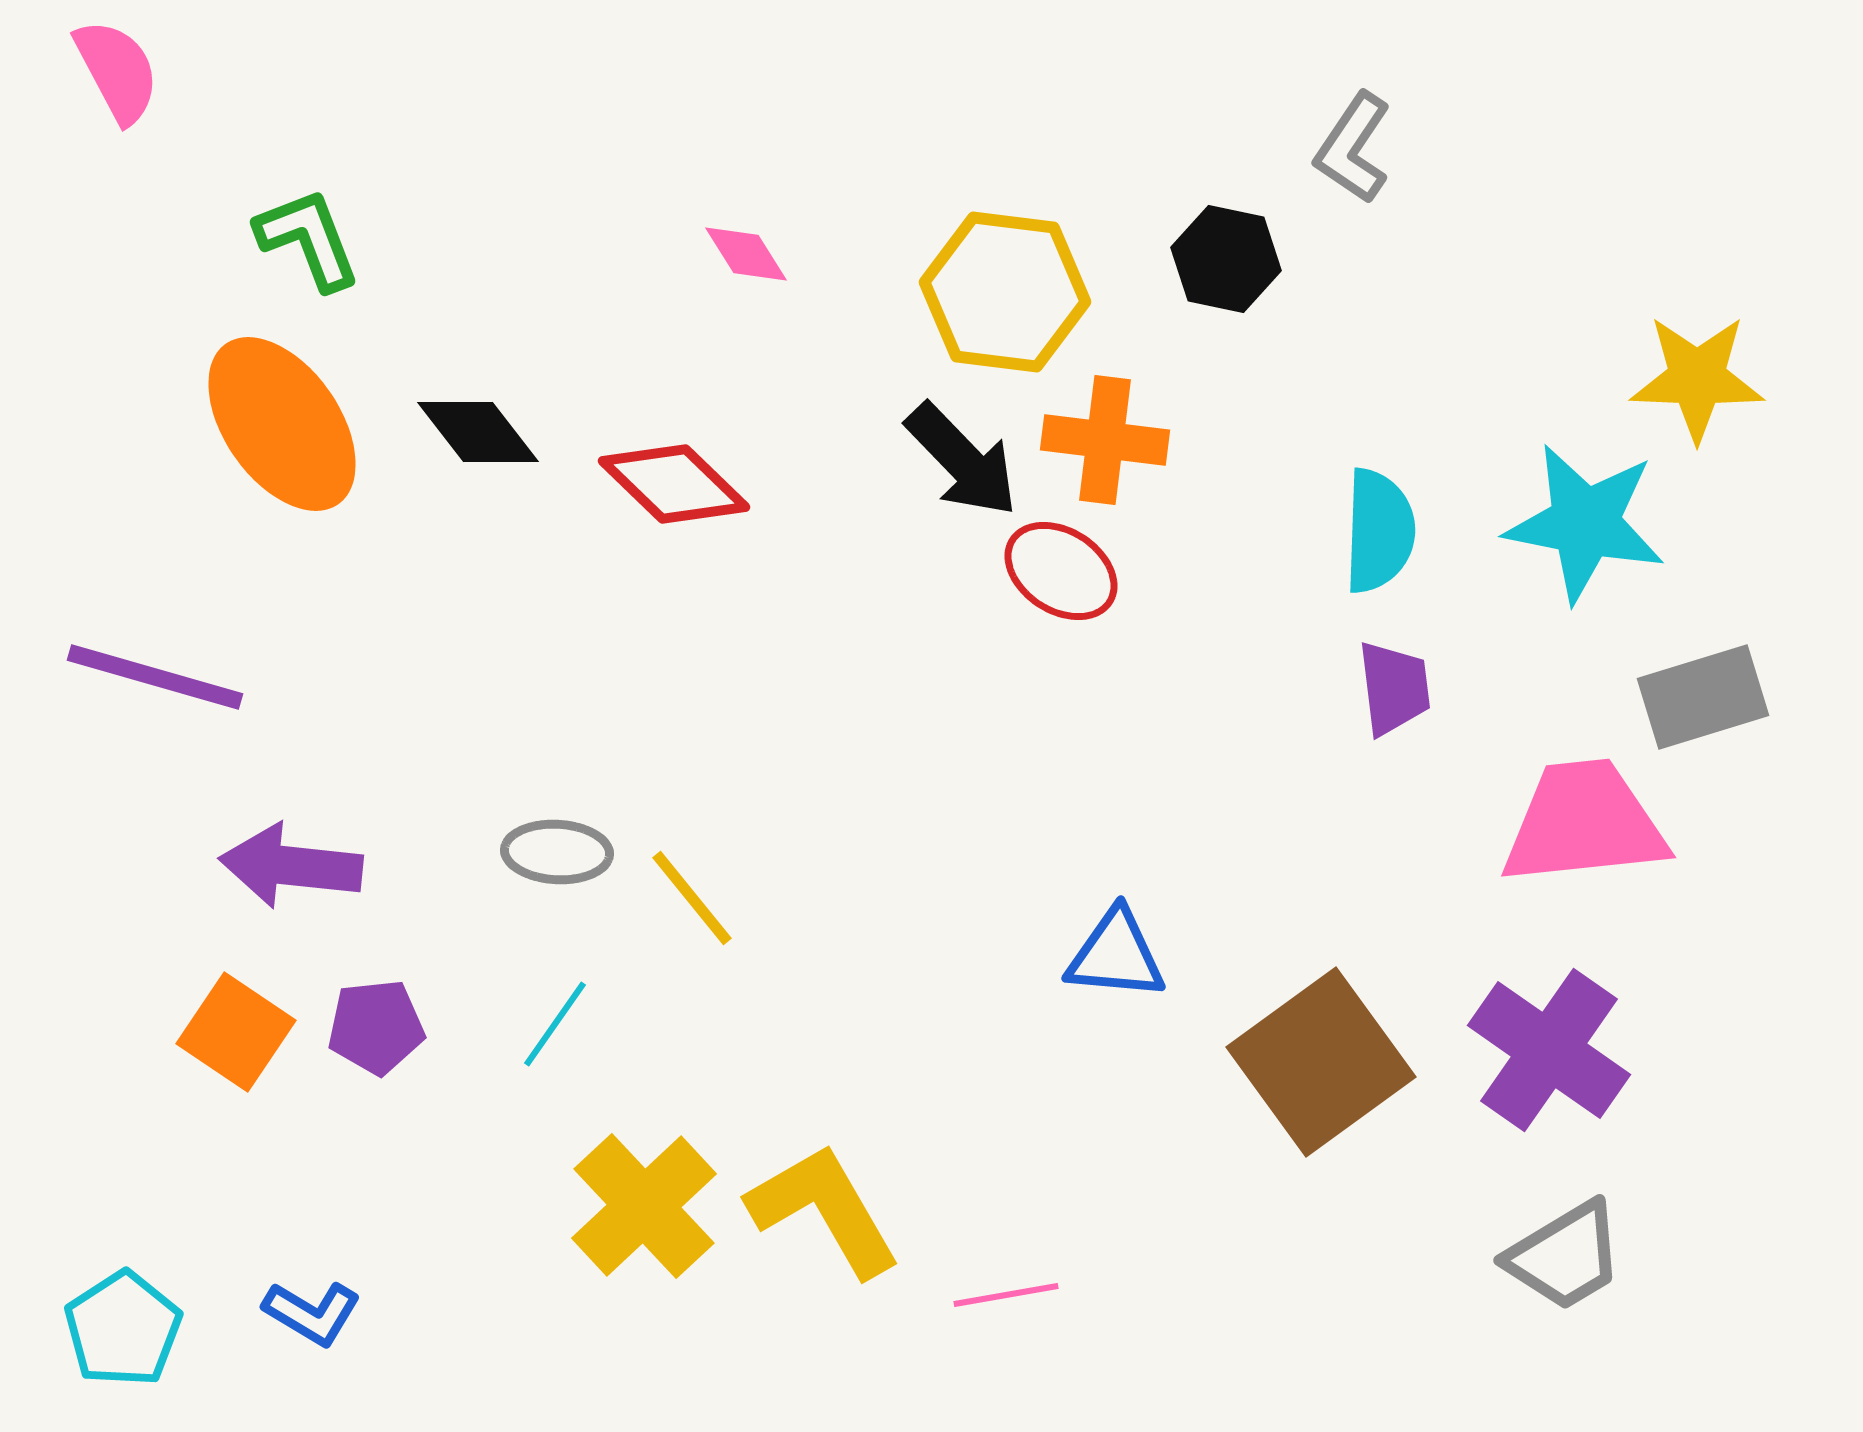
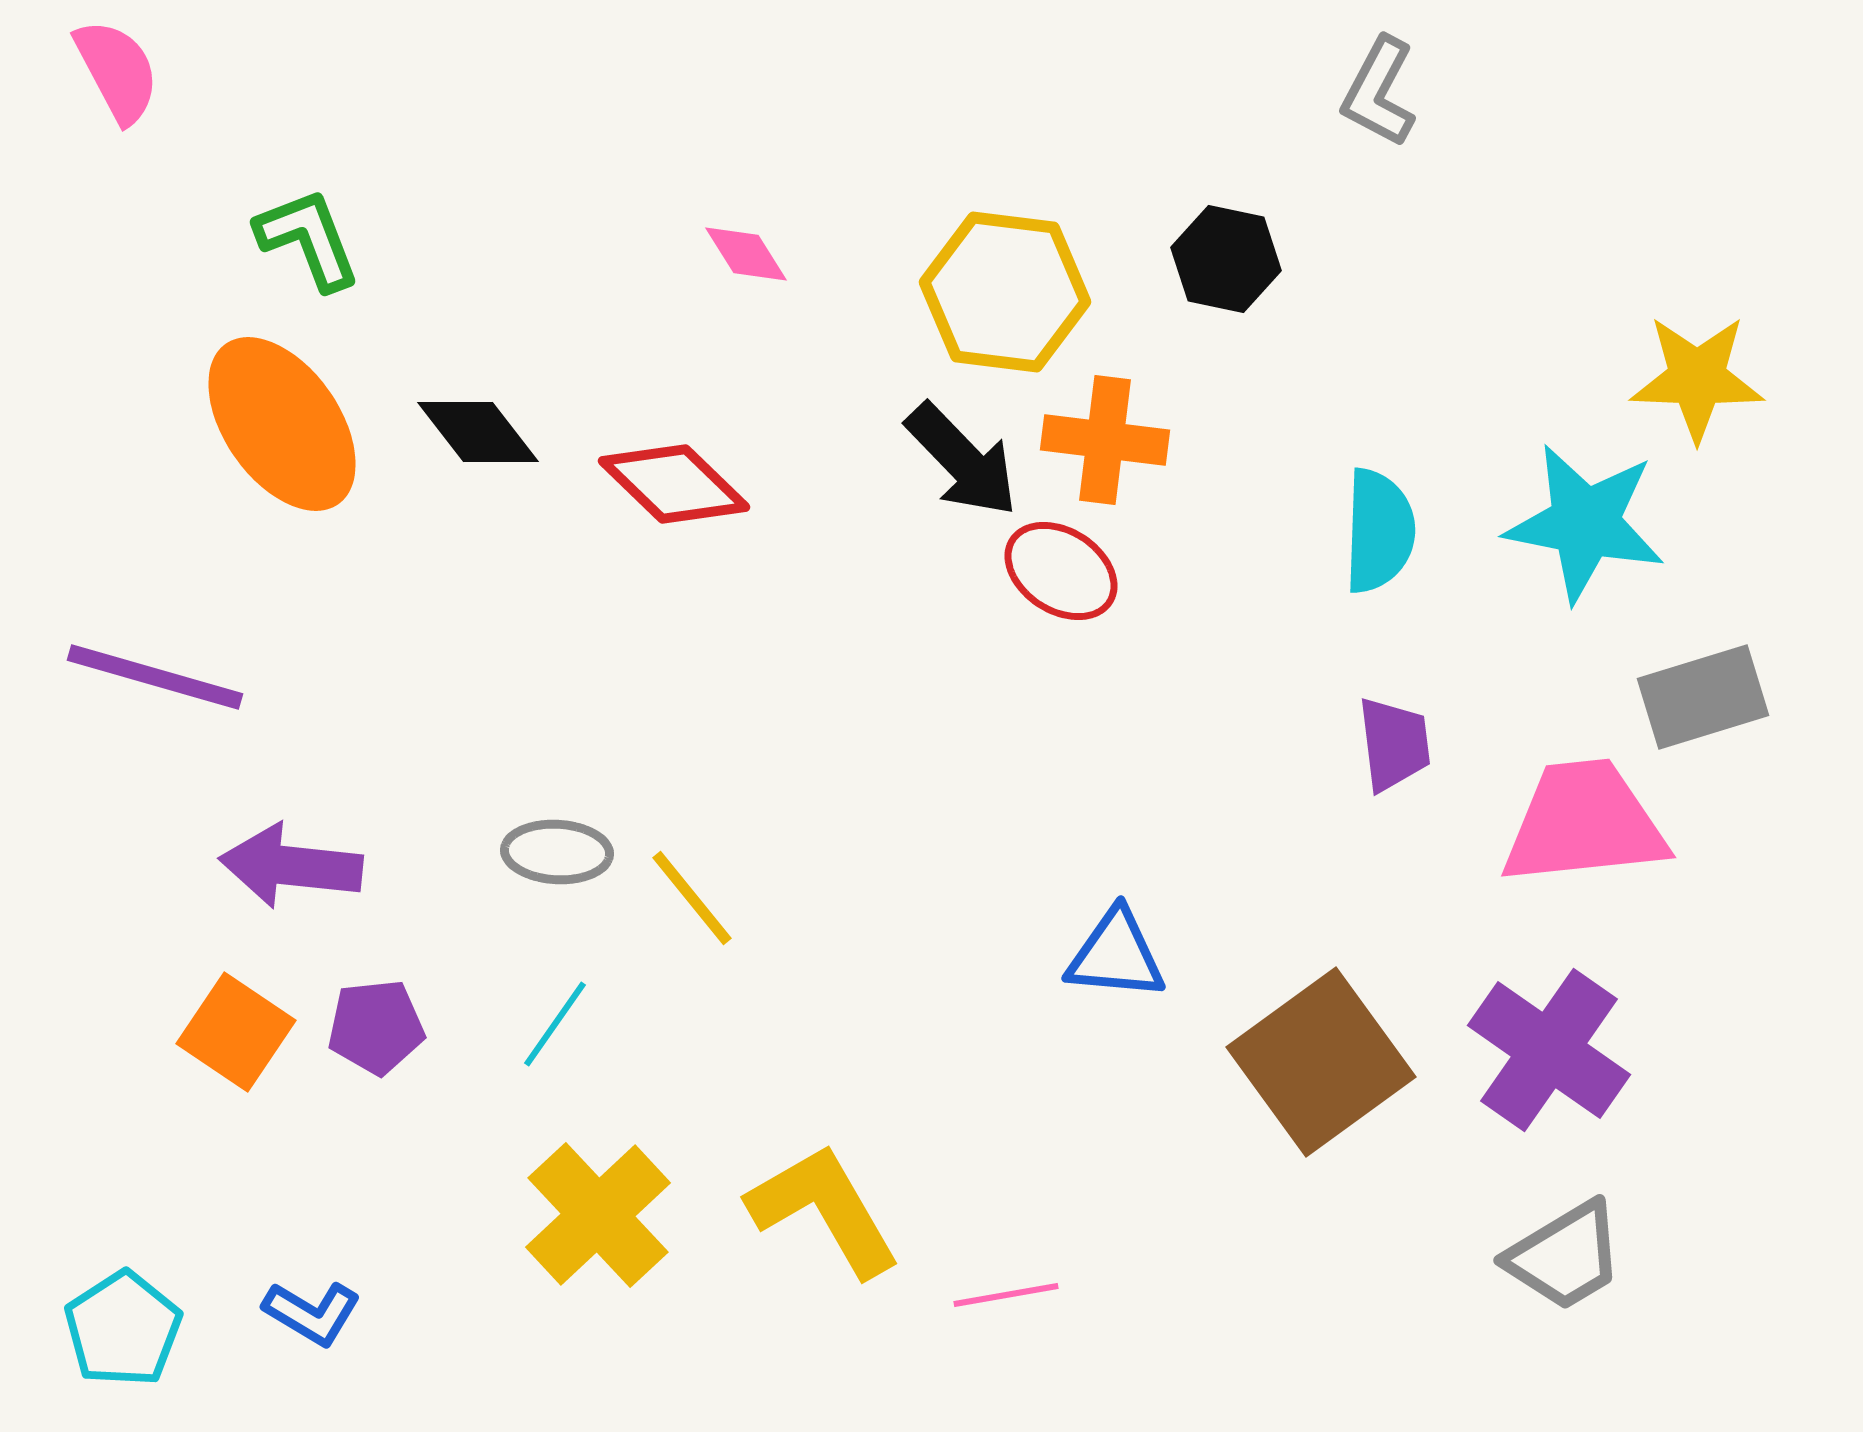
gray L-shape: moved 26 px right, 56 px up; rotated 6 degrees counterclockwise
purple trapezoid: moved 56 px down
yellow cross: moved 46 px left, 9 px down
